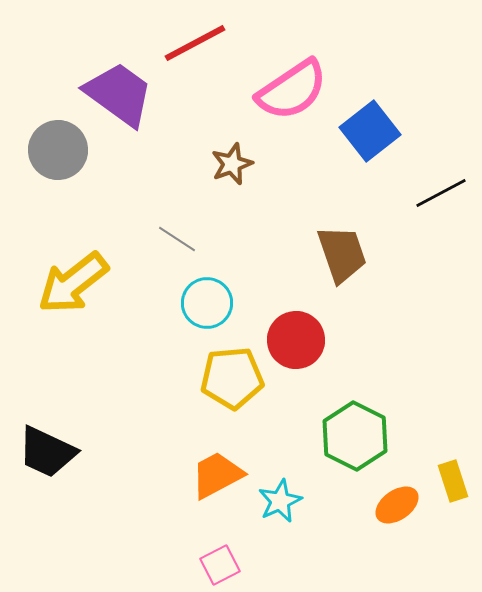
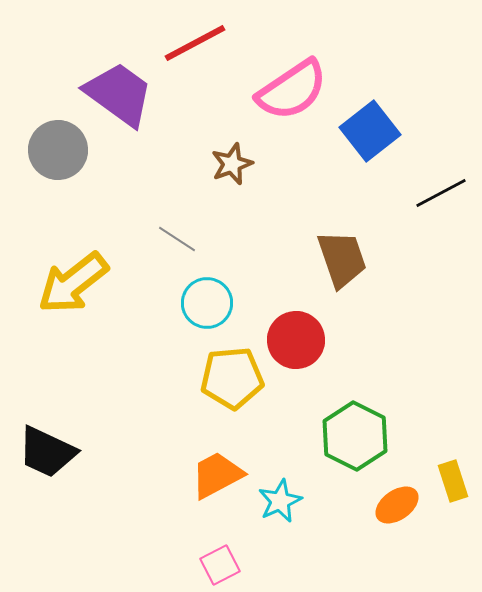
brown trapezoid: moved 5 px down
